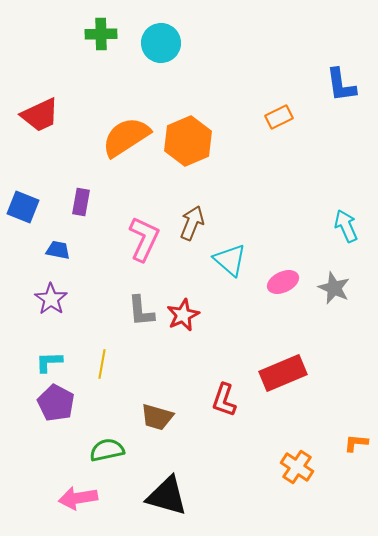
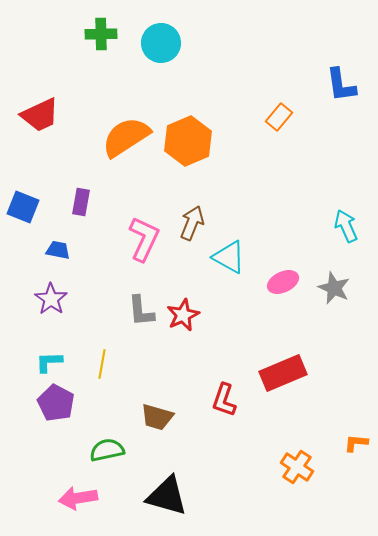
orange rectangle: rotated 24 degrees counterclockwise
cyan triangle: moved 1 px left, 3 px up; rotated 12 degrees counterclockwise
